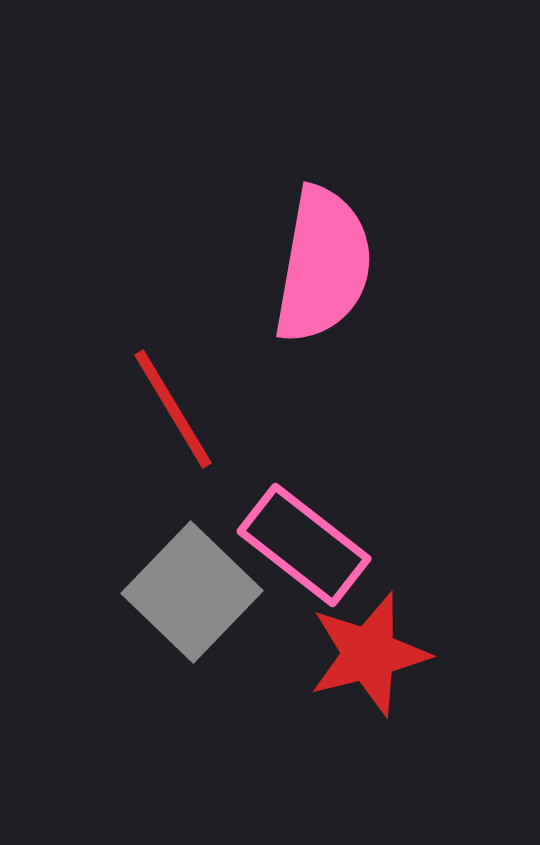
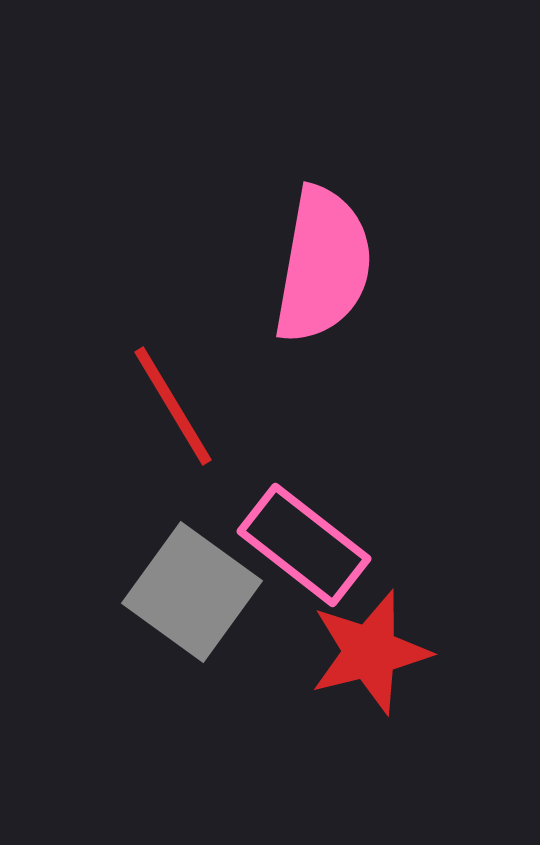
red line: moved 3 px up
gray square: rotated 8 degrees counterclockwise
red star: moved 1 px right, 2 px up
